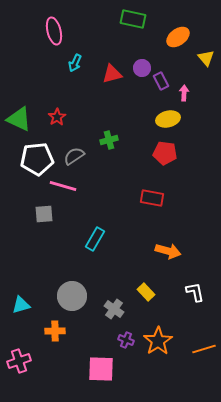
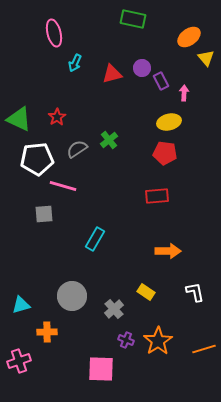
pink ellipse: moved 2 px down
orange ellipse: moved 11 px right
yellow ellipse: moved 1 px right, 3 px down
green cross: rotated 24 degrees counterclockwise
gray semicircle: moved 3 px right, 7 px up
red rectangle: moved 5 px right, 2 px up; rotated 15 degrees counterclockwise
orange arrow: rotated 15 degrees counterclockwise
yellow rectangle: rotated 12 degrees counterclockwise
gray cross: rotated 12 degrees clockwise
orange cross: moved 8 px left, 1 px down
